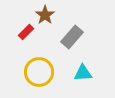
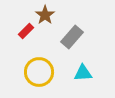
red rectangle: moved 1 px up
